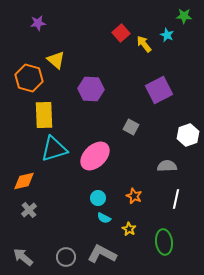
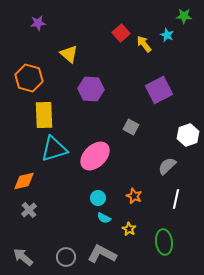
yellow triangle: moved 13 px right, 6 px up
gray semicircle: rotated 42 degrees counterclockwise
